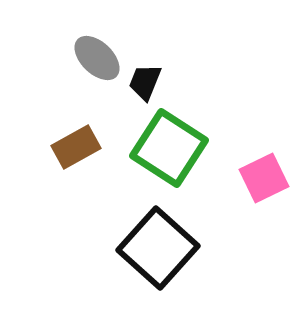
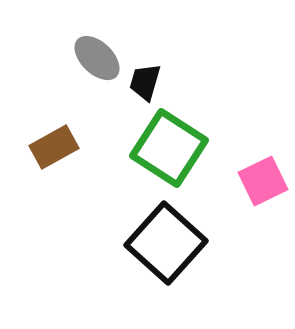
black trapezoid: rotated 6 degrees counterclockwise
brown rectangle: moved 22 px left
pink square: moved 1 px left, 3 px down
black square: moved 8 px right, 5 px up
